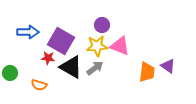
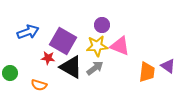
blue arrow: rotated 20 degrees counterclockwise
purple square: moved 2 px right
